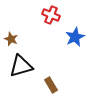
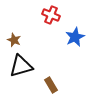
brown star: moved 3 px right, 1 px down
